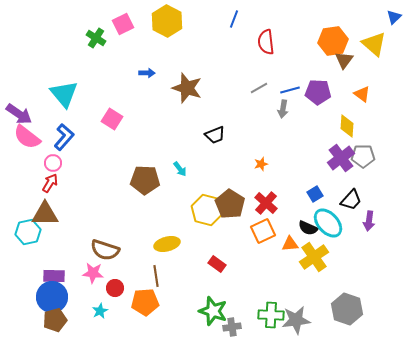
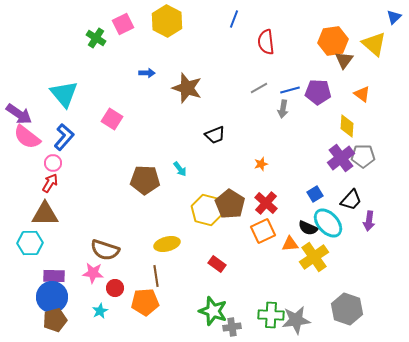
cyan hexagon at (28, 232): moved 2 px right, 11 px down; rotated 10 degrees clockwise
